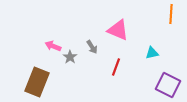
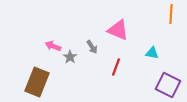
cyan triangle: rotated 24 degrees clockwise
